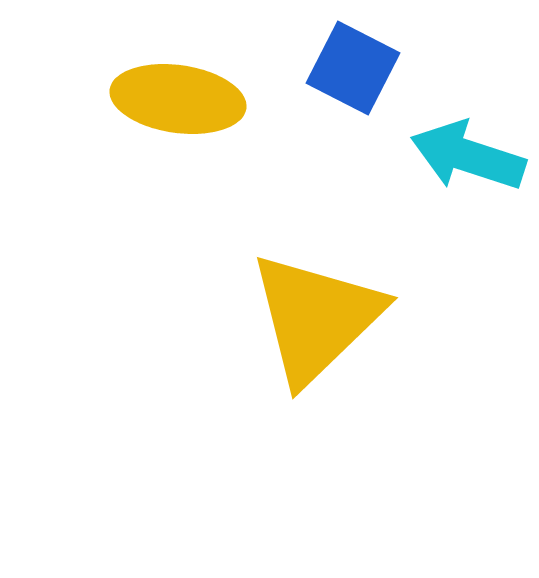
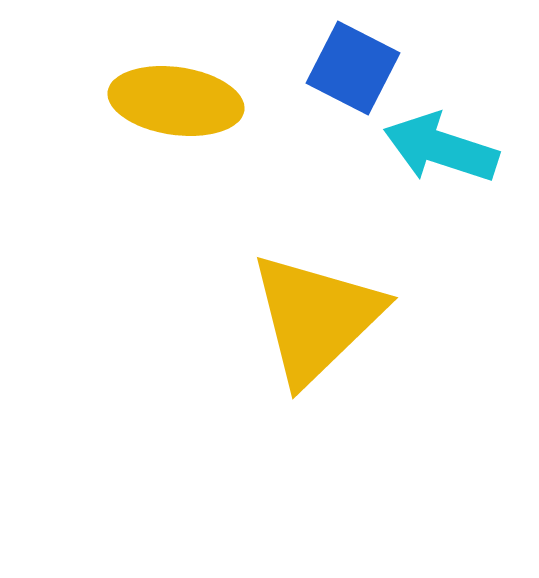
yellow ellipse: moved 2 px left, 2 px down
cyan arrow: moved 27 px left, 8 px up
